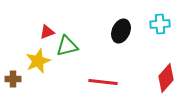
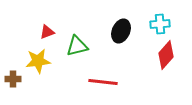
green triangle: moved 10 px right
yellow star: rotated 15 degrees clockwise
red diamond: moved 23 px up
